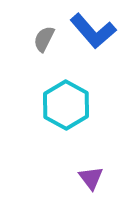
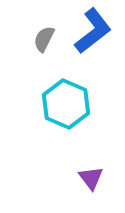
blue L-shape: rotated 87 degrees counterclockwise
cyan hexagon: moved 1 px up; rotated 6 degrees counterclockwise
